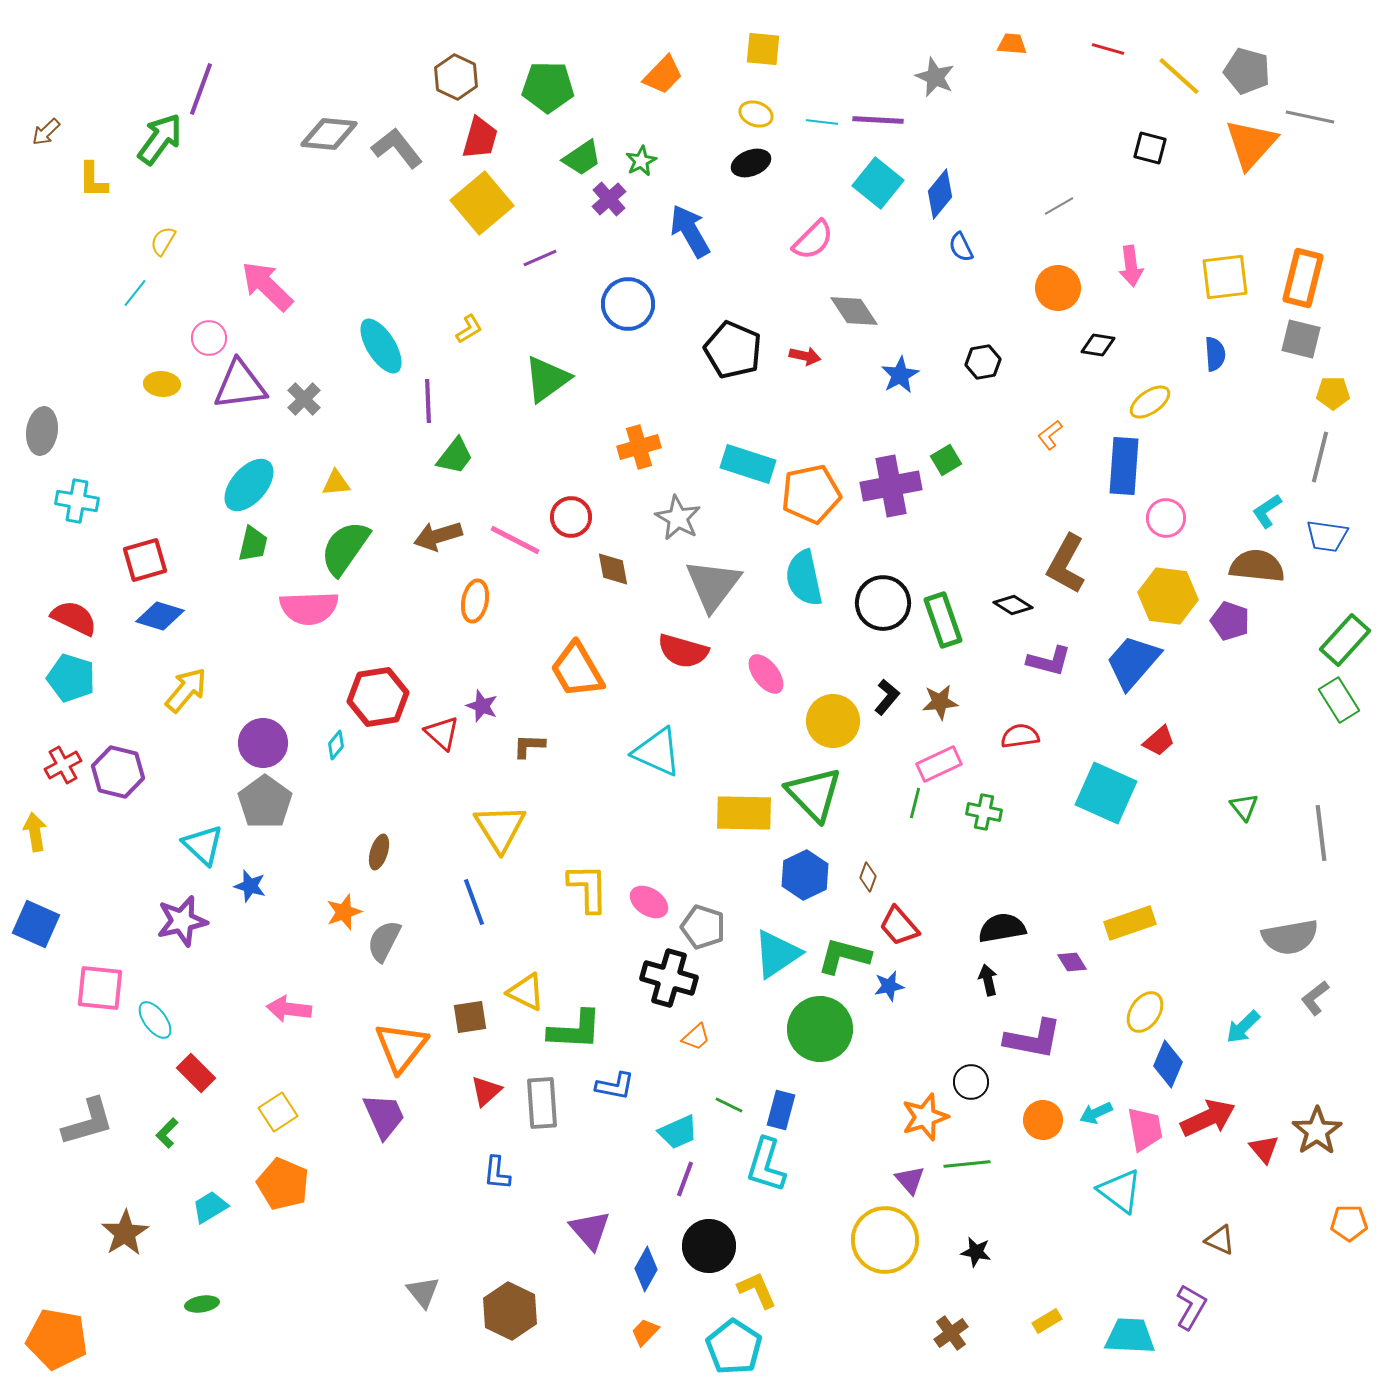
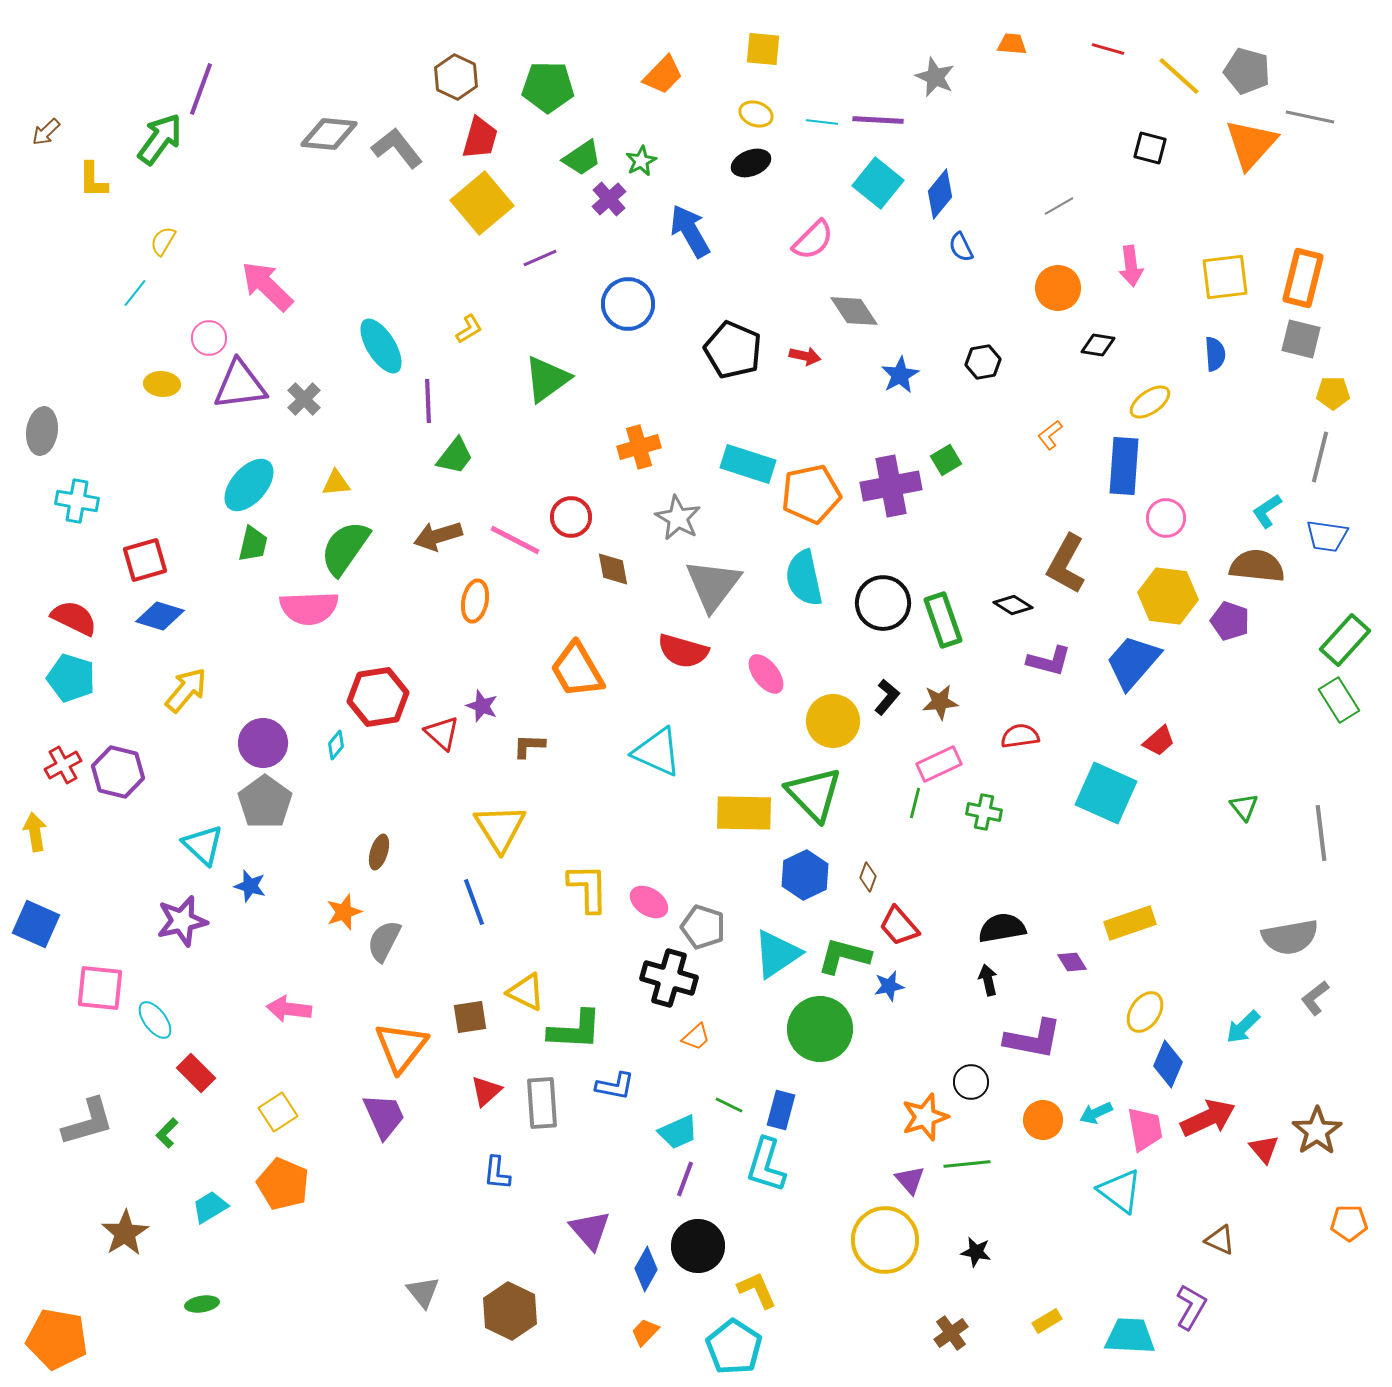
black circle at (709, 1246): moved 11 px left
